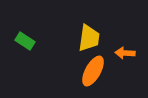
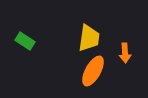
orange arrow: rotated 96 degrees counterclockwise
